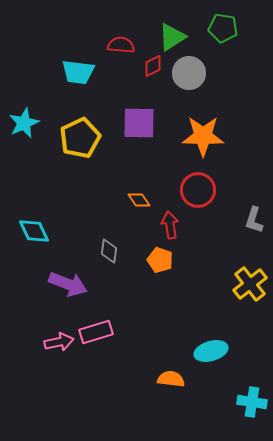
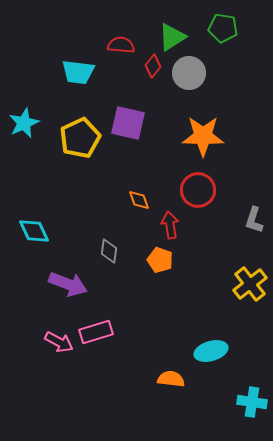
red diamond: rotated 25 degrees counterclockwise
purple square: moved 11 px left; rotated 12 degrees clockwise
orange diamond: rotated 15 degrees clockwise
pink arrow: rotated 40 degrees clockwise
